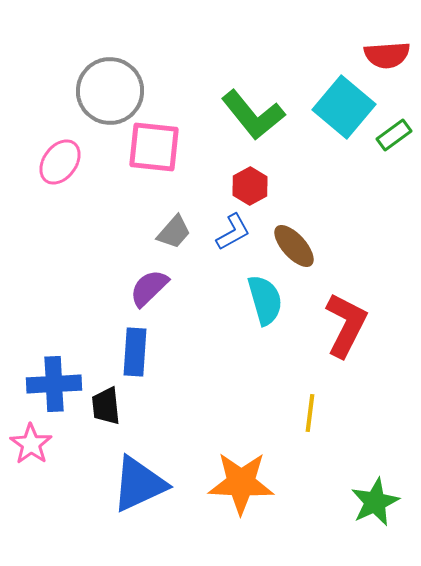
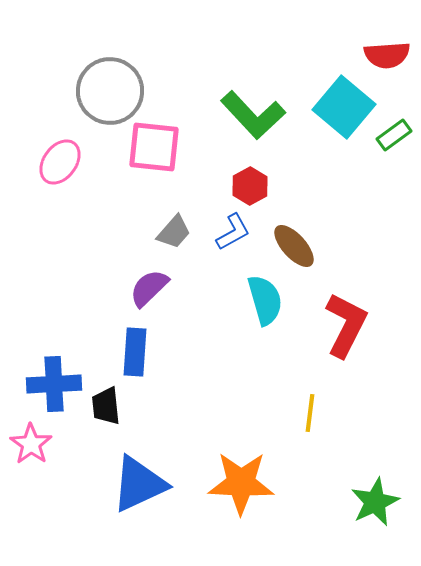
green L-shape: rotated 4 degrees counterclockwise
